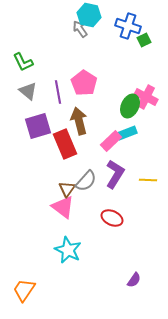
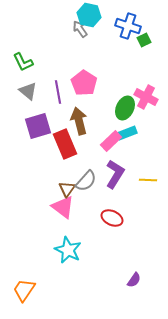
green ellipse: moved 5 px left, 2 px down
